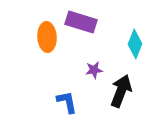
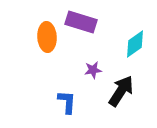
cyan diamond: rotated 32 degrees clockwise
purple star: moved 1 px left
black arrow: rotated 12 degrees clockwise
blue L-shape: rotated 15 degrees clockwise
